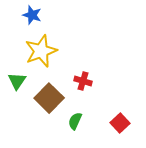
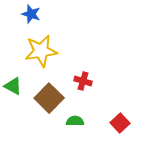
blue star: moved 1 px left, 1 px up
yellow star: rotated 12 degrees clockwise
green triangle: moved 4 px left, 5 px down; rotated 36 degrees counterclockwise
green semicircle: rotated 66 degrees clockwise
